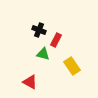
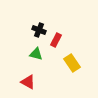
green triangle: moved 7 px left
yellow rectangle: moved 3 px up
red triangle: moved 2 px left
